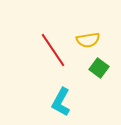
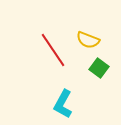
yellow semicircle: rotated 30 degrees clockwise
cyan L-shape: moved 2 px right, 2 px down
